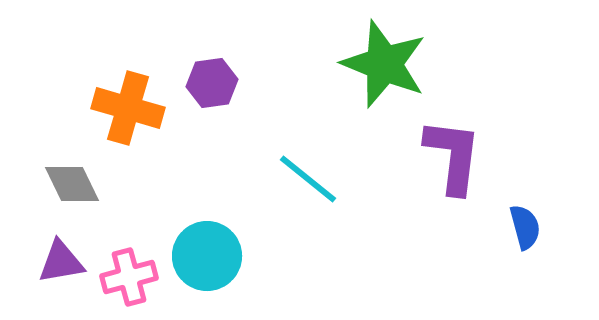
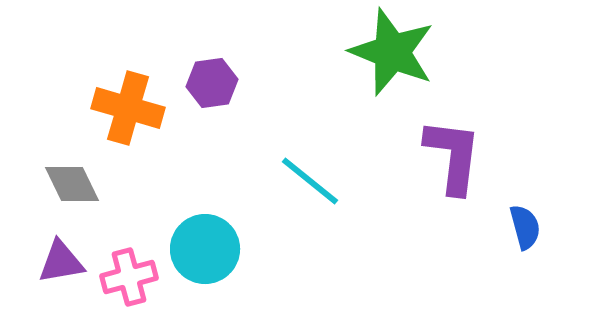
green star: moved 8 px right, 12 px up
cyan line: moved 2 px right, 2 px down
cyan circle: moved 2 px left, 7 px up
